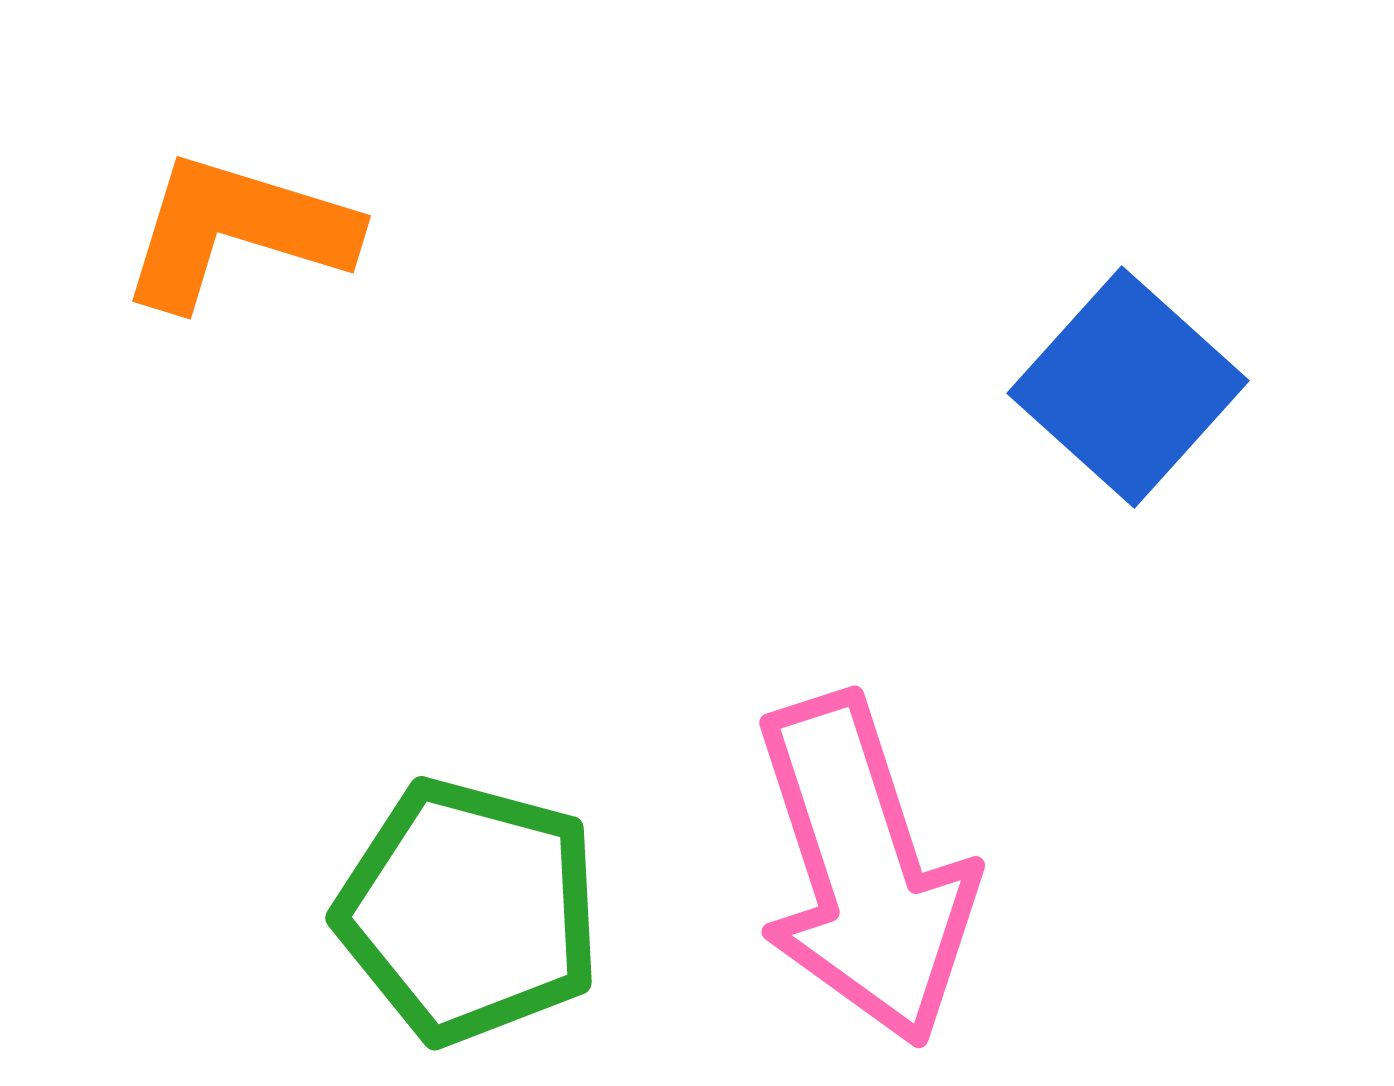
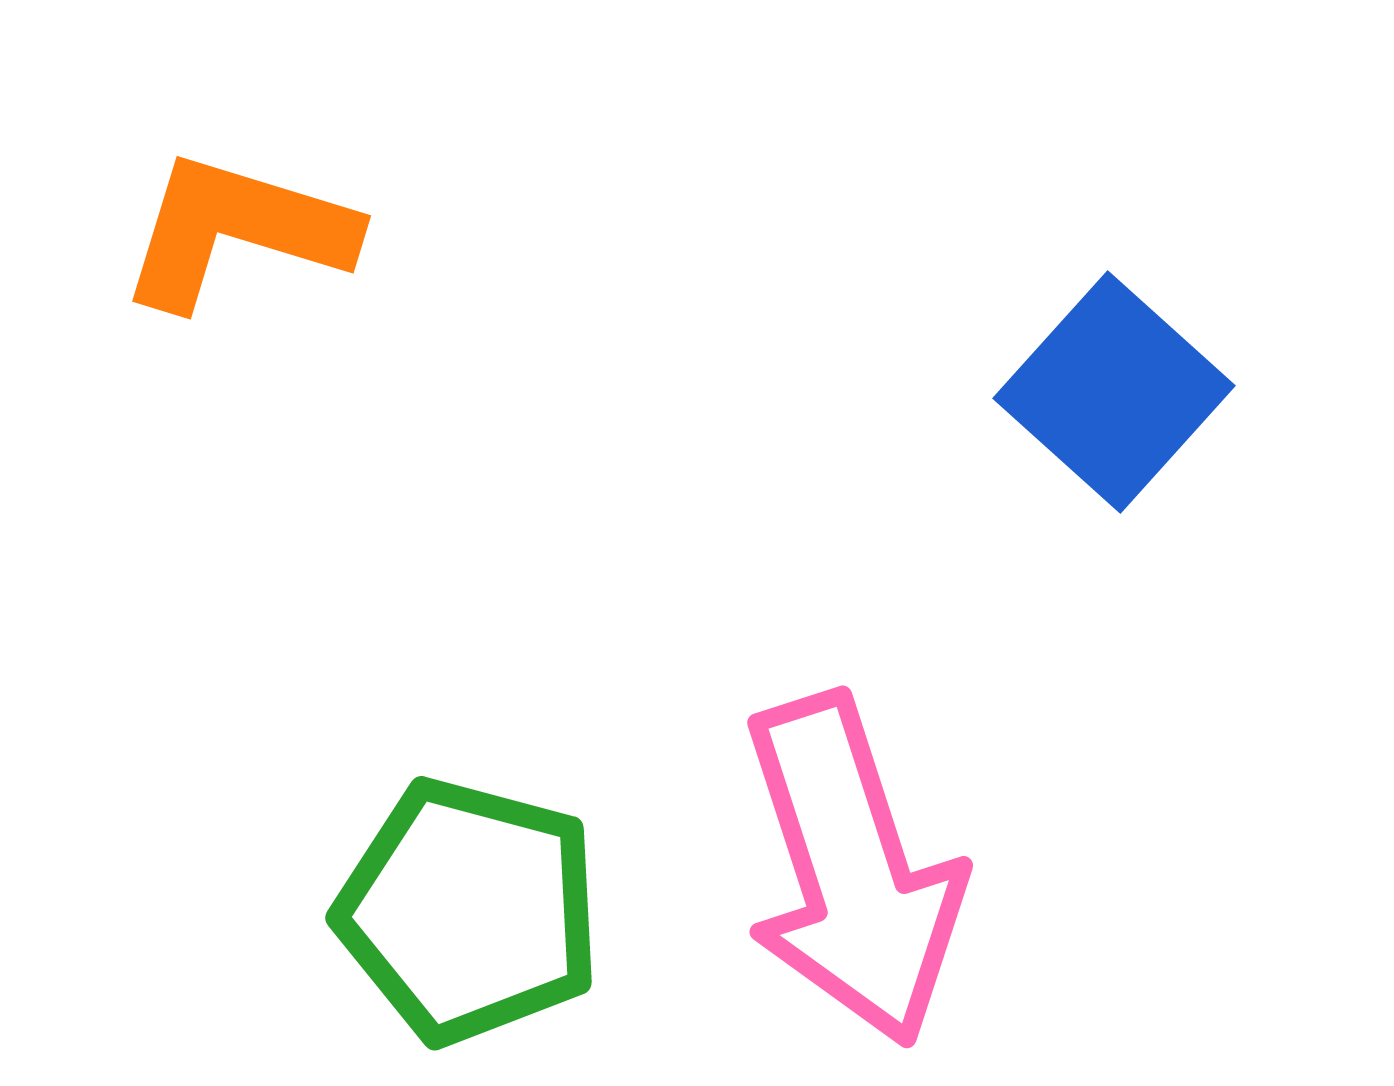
blue square: moved 14 px left, 5 px down
pink arrow: moved 12 px left
